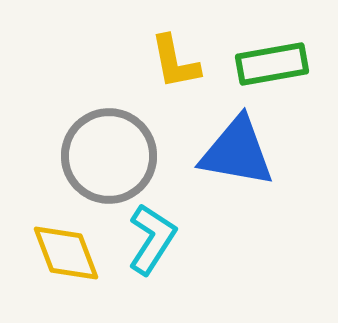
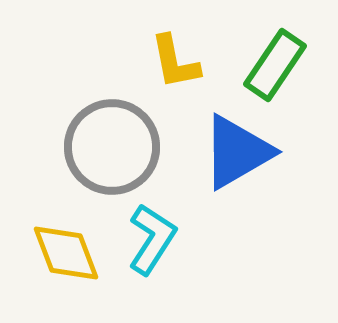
green rectangle: moved 3 px right, 1 px down; rotated 46 degrees counterclockwise
blue triangle: rotated 40 degrees counterclockwise
gray circle: moved 3 px right, 9 px up
